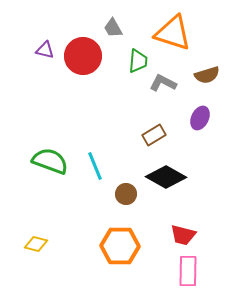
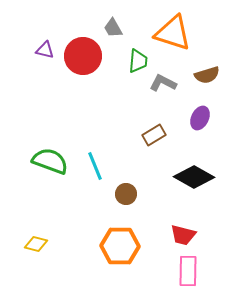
black diamond: moved 28 px right
